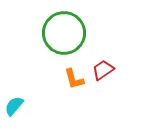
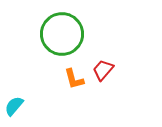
green circle: moved 2 px left, 1 px down
red trapezoid: rotated 15 degrees counterclockwise
